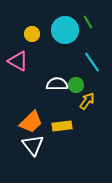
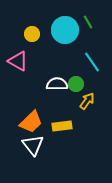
green circle: moved 1 px up
